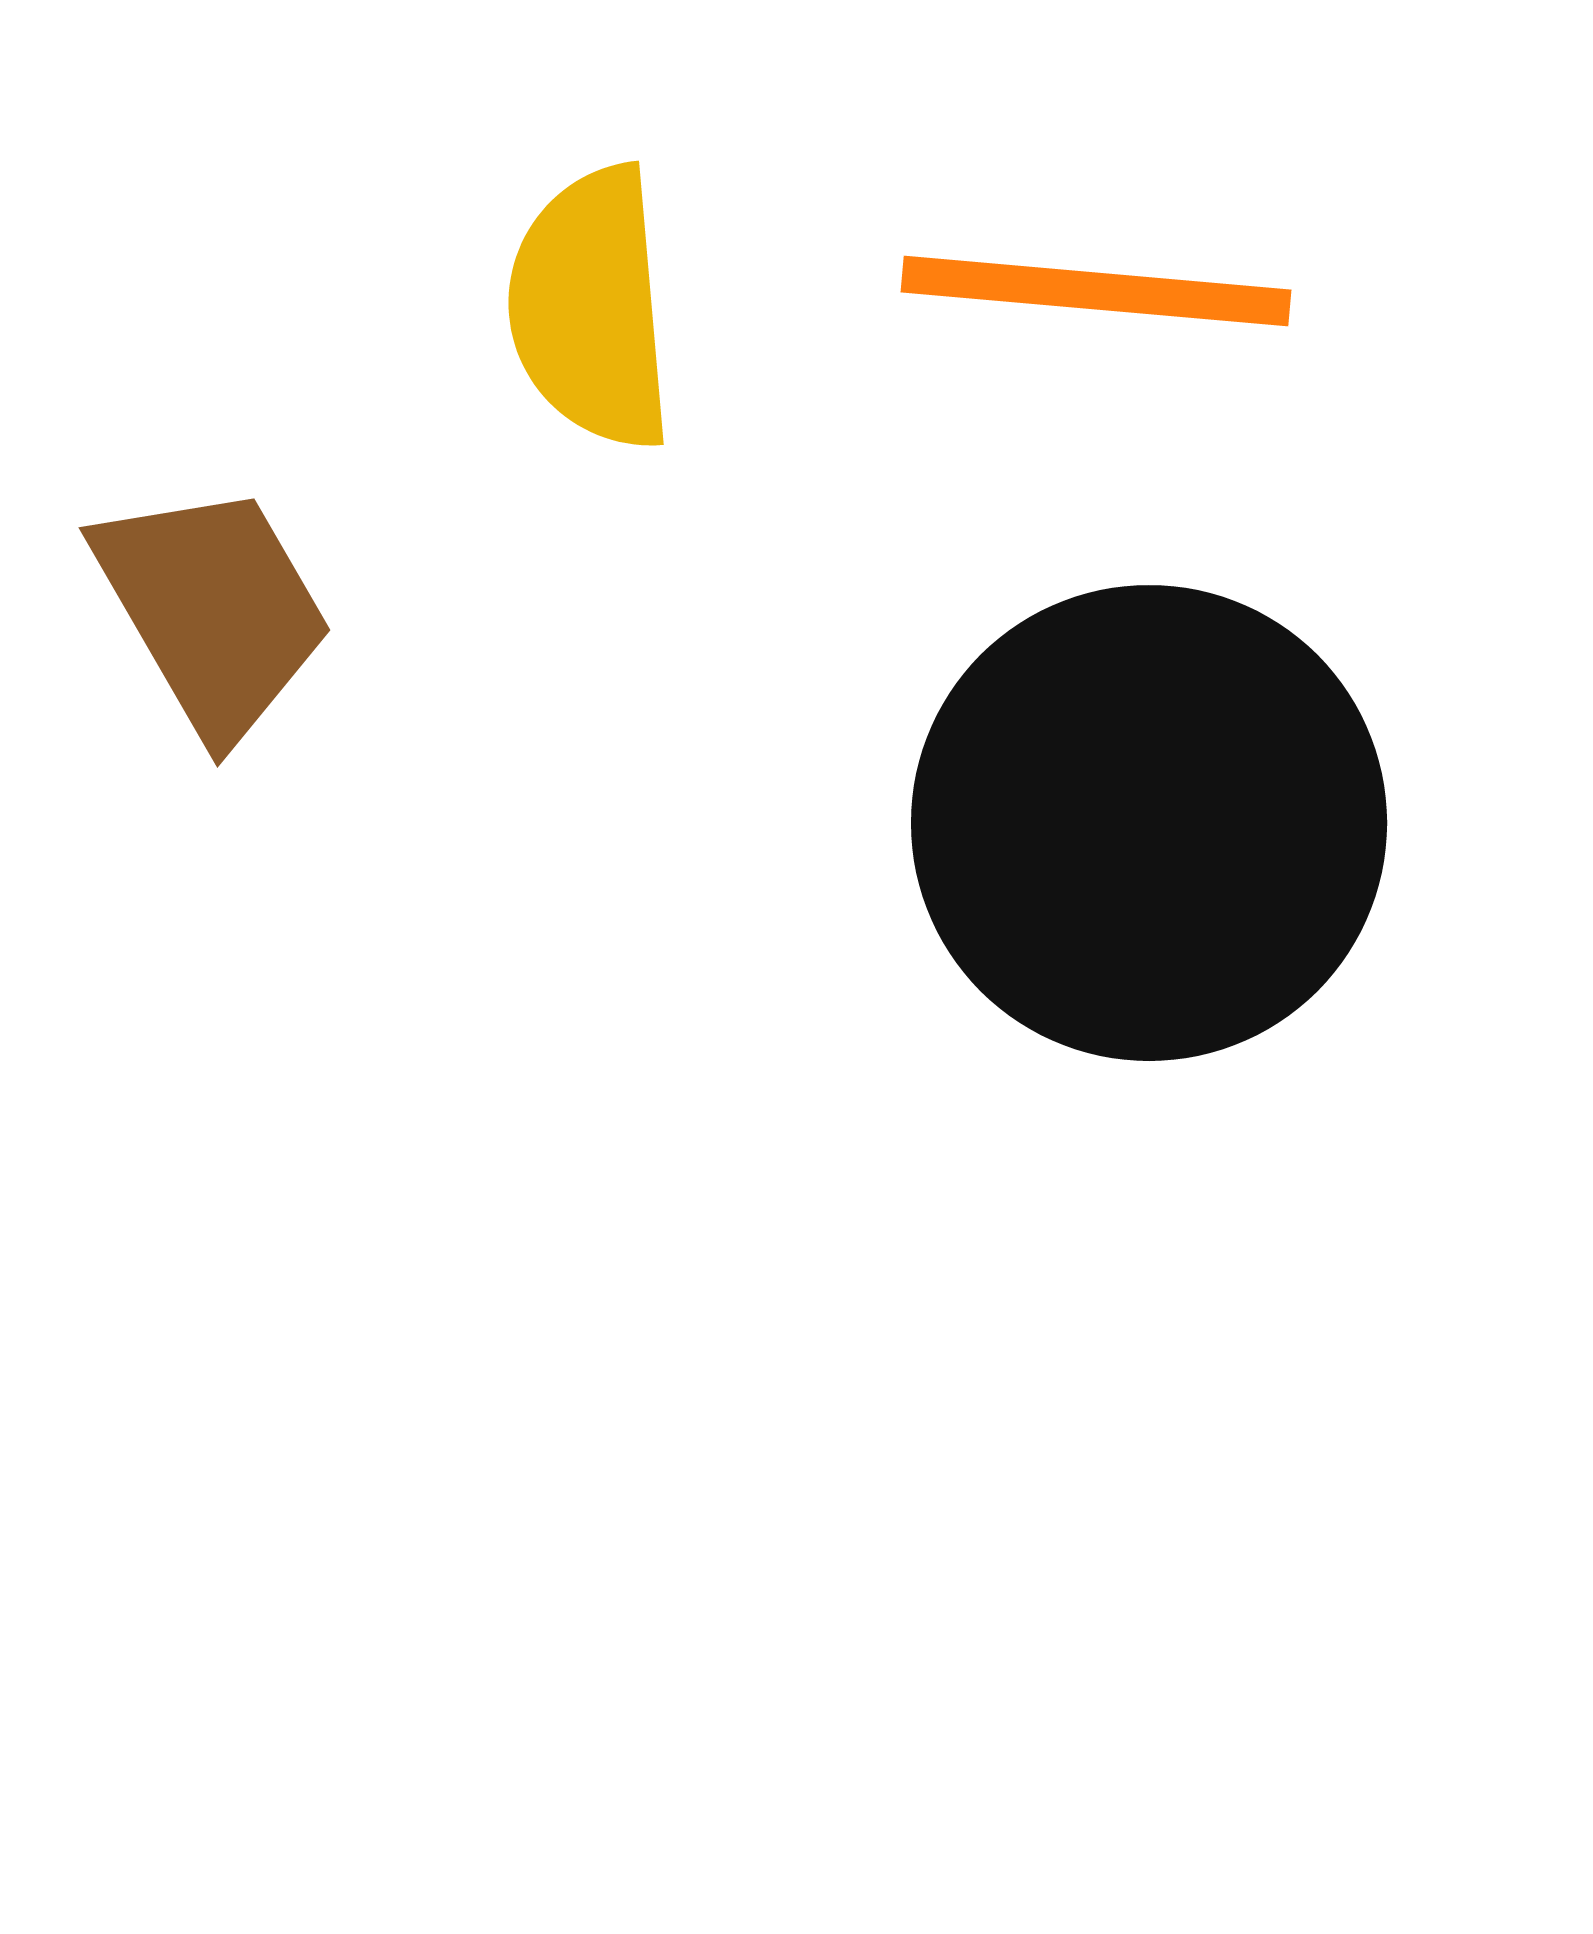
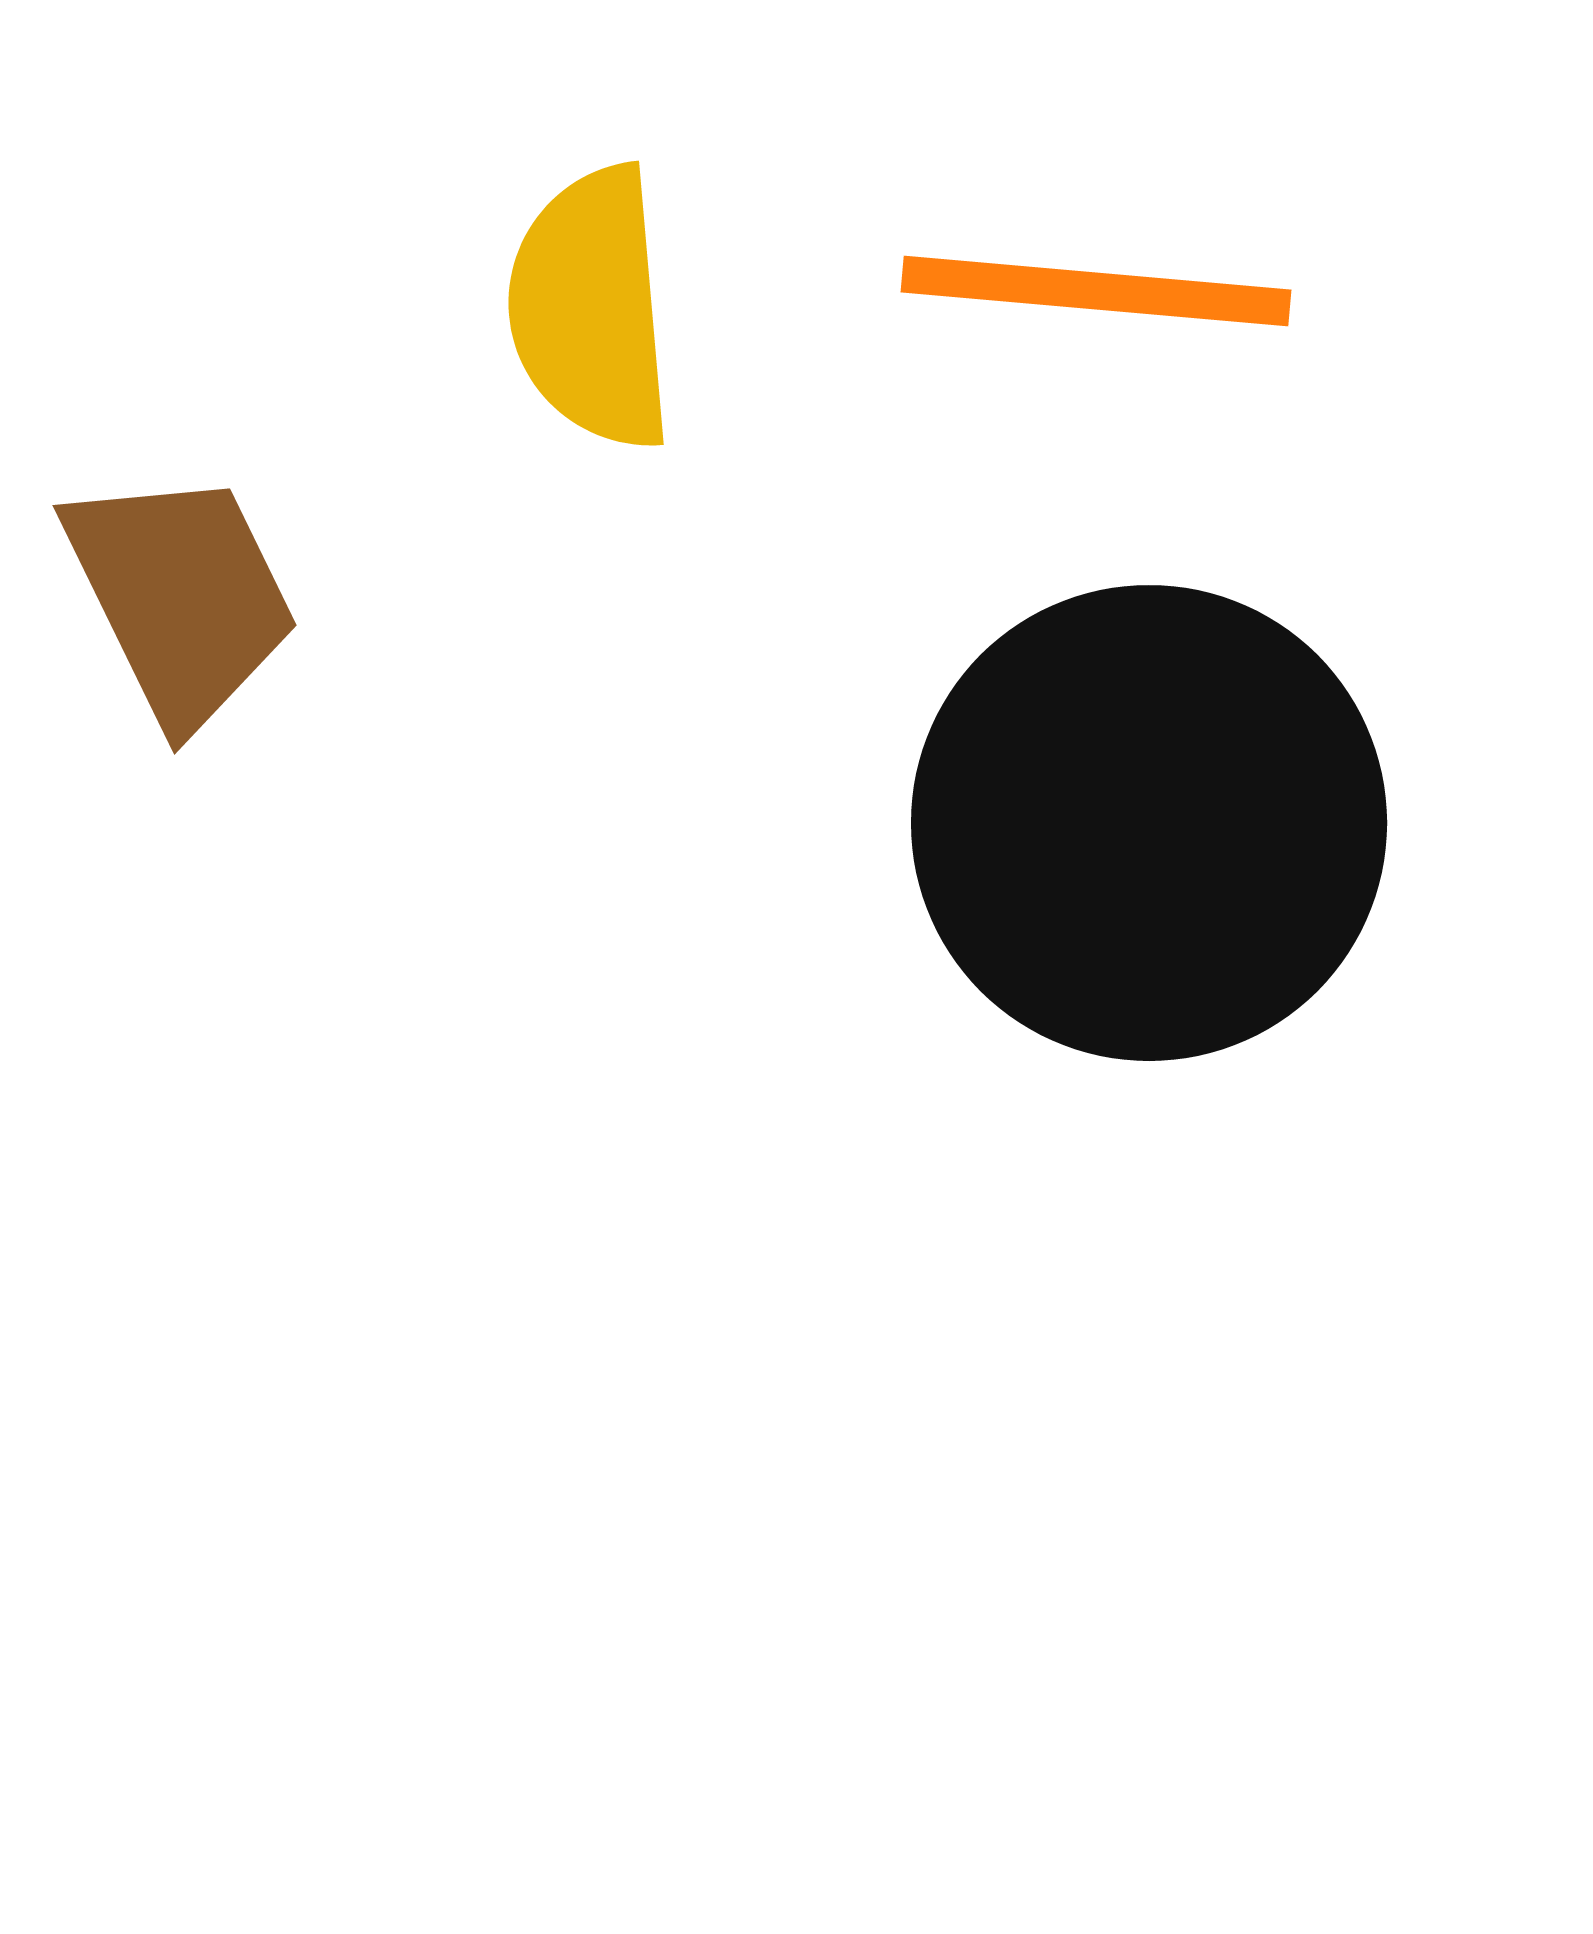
brown trapezoid: moved 32 px left, 13 px up; rotated 4 degrees clockwise
